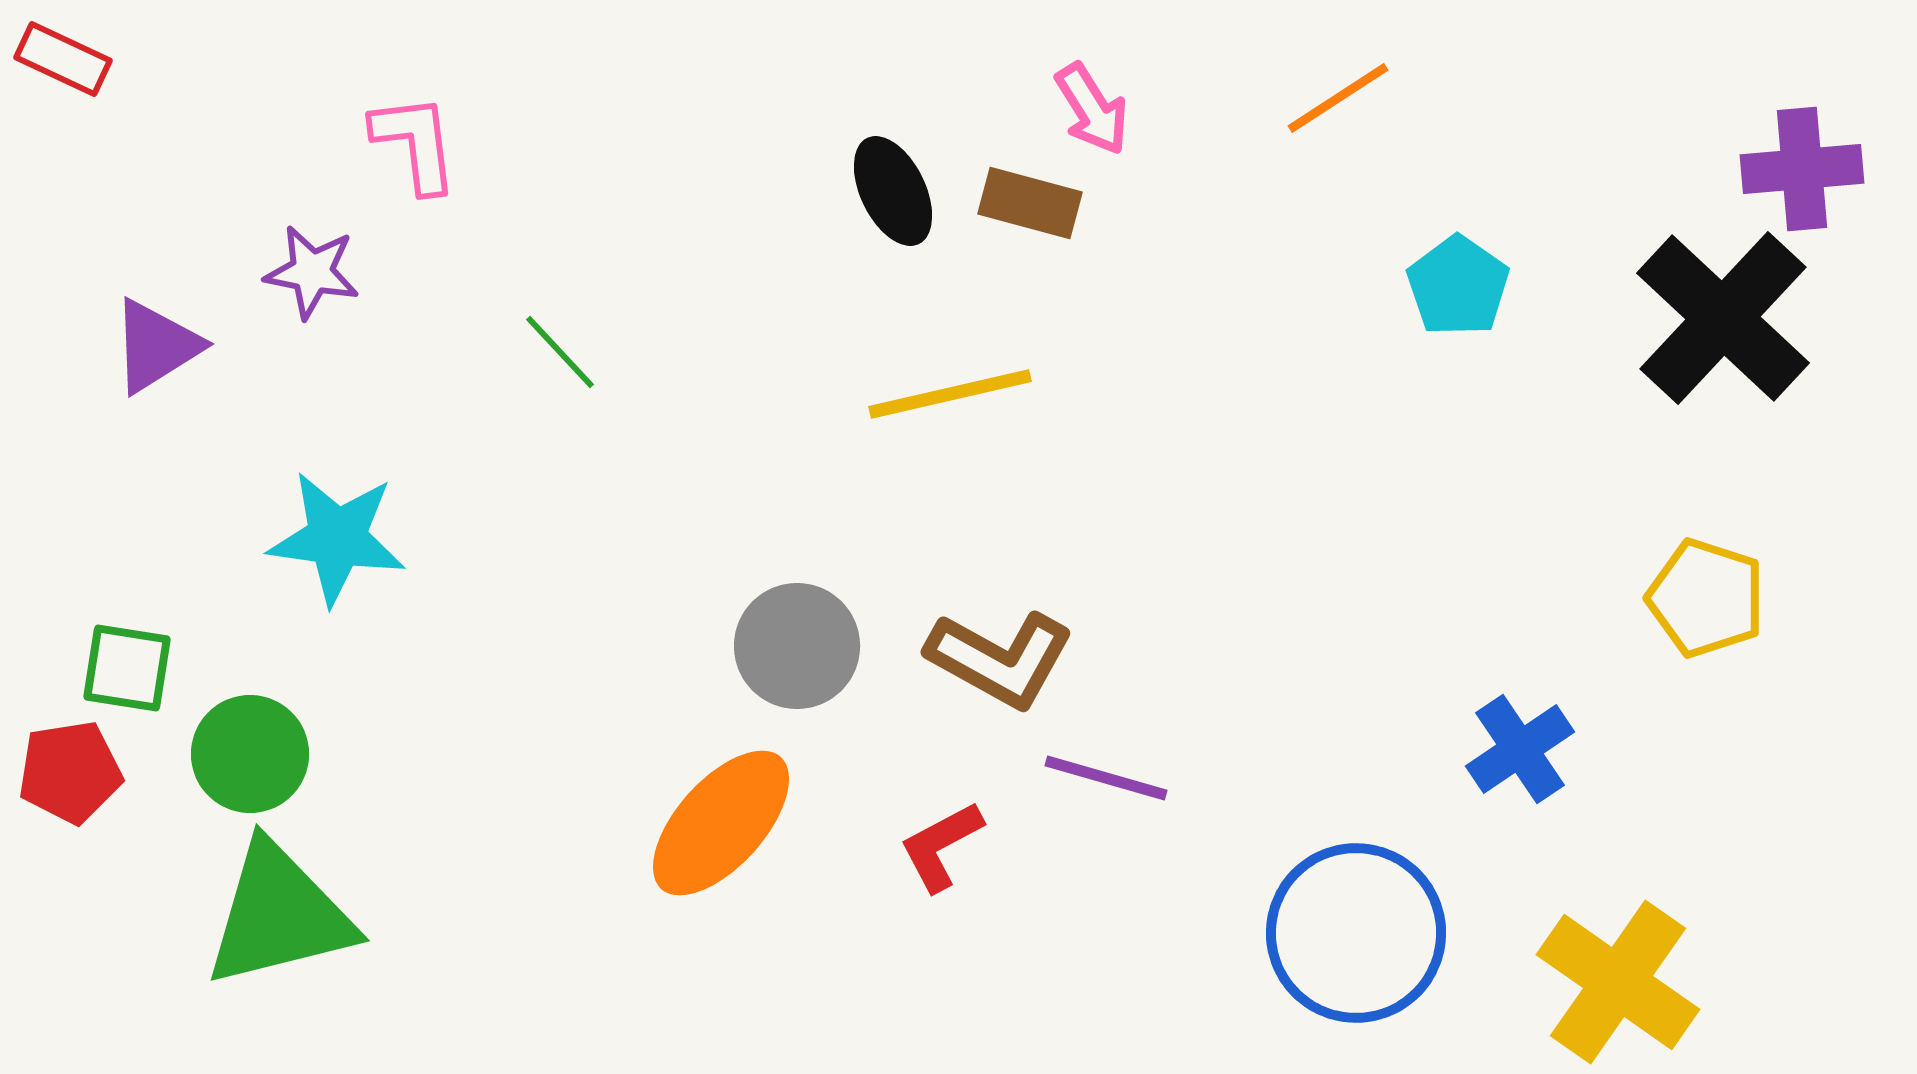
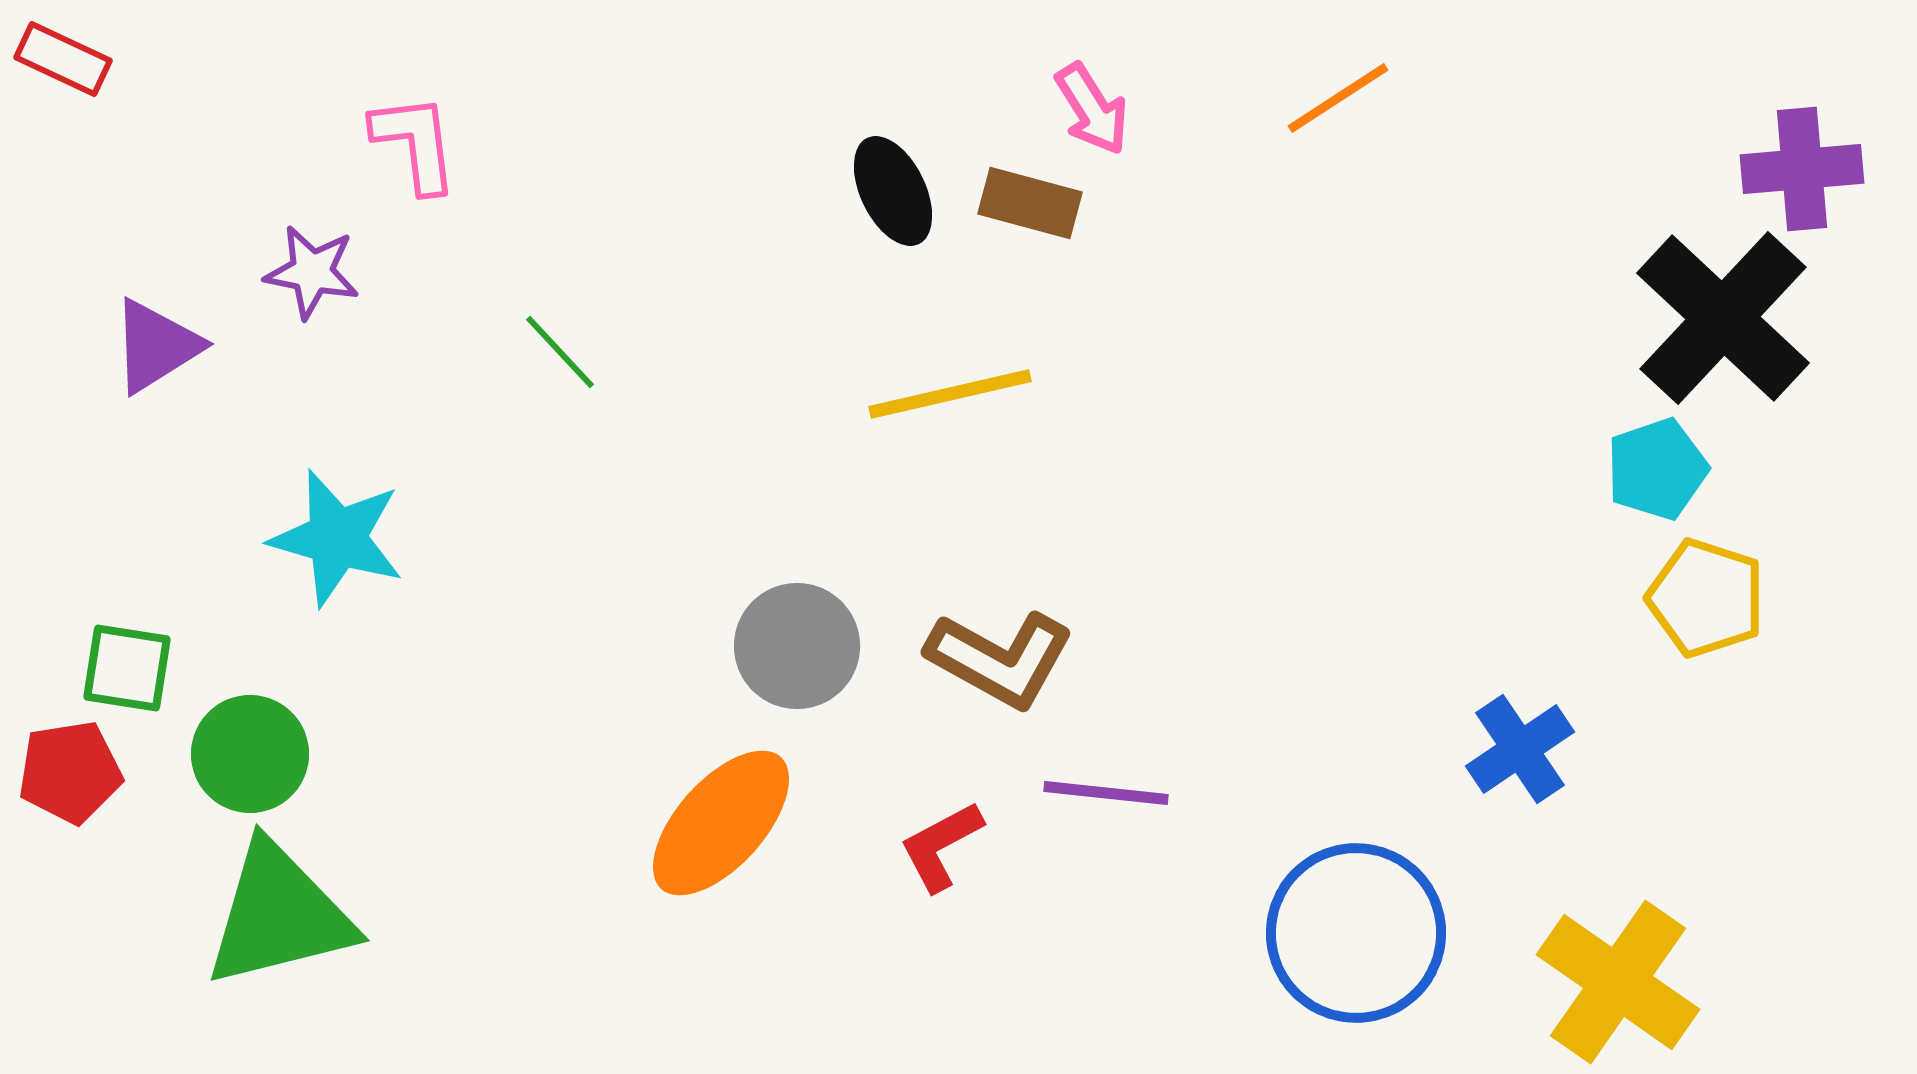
cyan pentagon: moved 199 px right, 183 px down; rotated 18 degrees clockwise
cyan star: rotated 8 degrees clockwise
purple line: moved 15 px down; rotated 10 degrees counterclockwise
